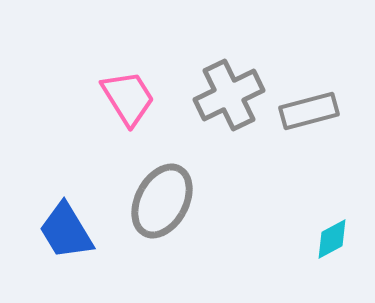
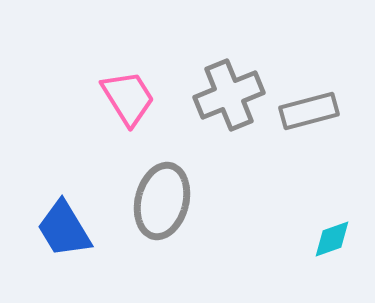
gray cross: rotated 4 degrees clockwise
gray ellipse: rotated 14 degrees counterclockwise
blue trapezoid: moved 2 px left, 2 px up
cyan diamond: rotated 9 degrees clockwise
